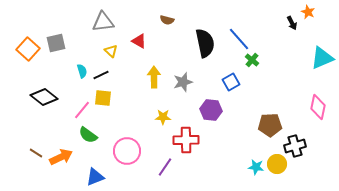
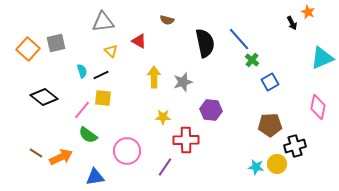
blue square: moved 39 px right
blue triangle: rotated 12 degrees clockwise
